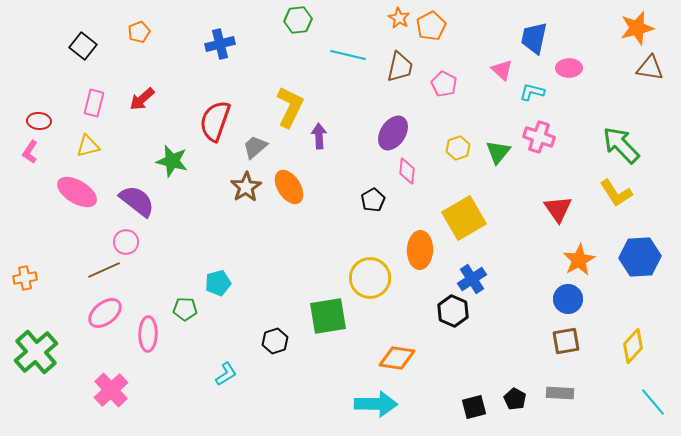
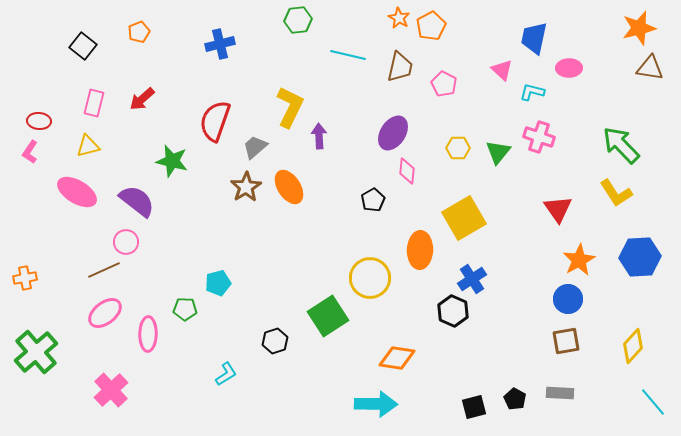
orange star at (637, 28): moved 2 px right
yellow hexagon at (458, 148): rotated 20 degrees clockwise
green square at (328, 316): rotated 24 degrees counterclockwise
